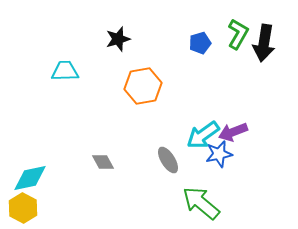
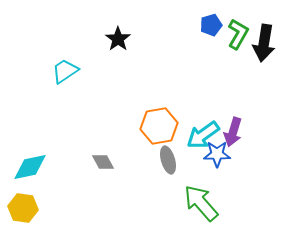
black star: rotated 20 degrees counterclockwise
blue pentagon: moved 11 px right, 18 px up
cyan trapezoid: rotated 32 degrees counterclockwise
orange hexagon: moved 16 px right, 40 px down
purple arrow: rotated 52 degrees counterclockwise
blue star: moved 2 px left; rotated 12 degrees clockwise
gray ellipse: rotated 16 degrees clockwise
cyan diamond: moved 11 px up
green arrow: rotated 9 degrees clockwise
yellow hexagon: rotated 20 degrees counterclockwise
